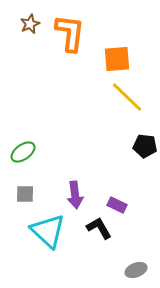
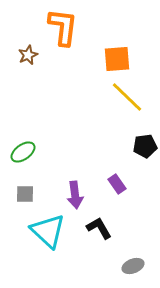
brown star: moved 2 px left, 31 px down
orange L-shape: moved 7 px left, 6 px up
black pentagon: rotated 15 degrees counterclockwise
purple rectangle: moved 21 px up; rotated 30 degrees clockwise
gray ellipse: moved 3 px left, 4 px up
